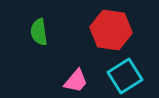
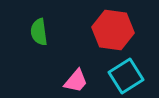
red hexagon: moved 2 px right
cyan square: moved 1 px right
